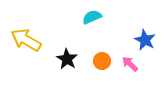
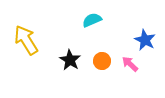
cyan semicircle: moved 3 px down
yellow arrow: rotated 28 degrees clockwise
black star: moved 3 px right, 1 px down
